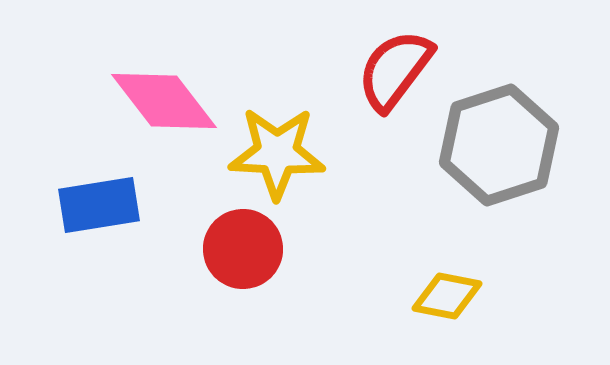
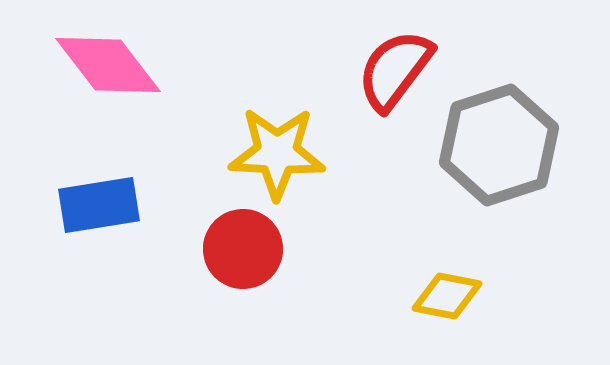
pink diamond: moved 56 px left, 36 px up
